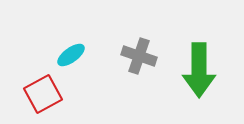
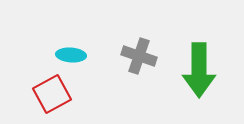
cyan ellipse: rotated 40 degrees clockwise
red square: moved 9 px right
